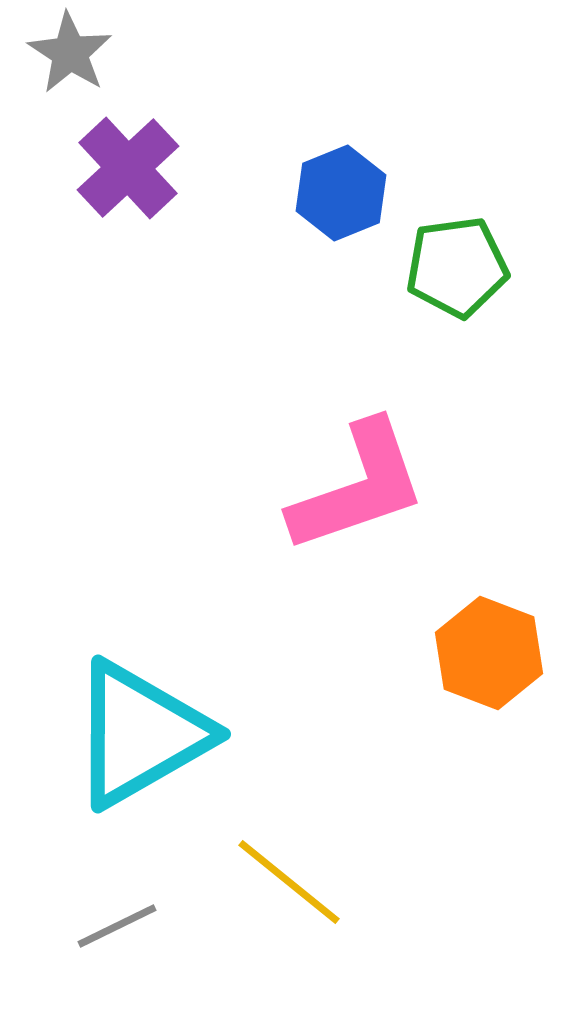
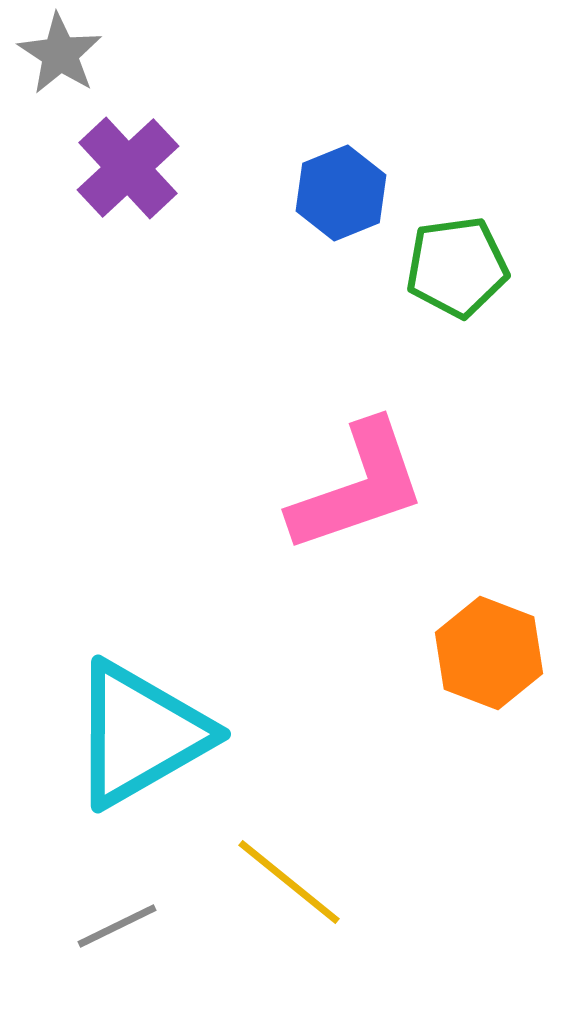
gray star: moved 10 px left, 1 px down
